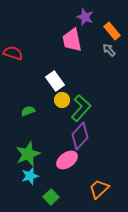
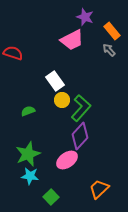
pink trapezoid: rotated 105 degrees counterclockwise
cyan star: rotated 24 degrees clockwise
